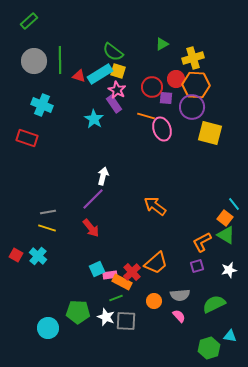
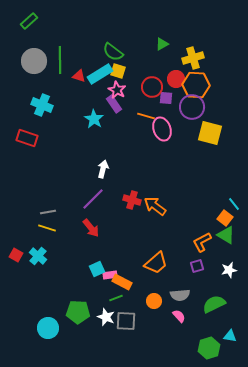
white arrow at (103, 176): moved 7 px up
red cross at (132, 272): moved 72 px up; rotated 30 degrees counterclockwise
